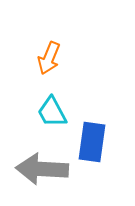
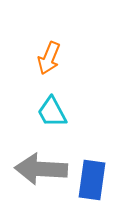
blue rectangle: moved 38 px down
gray arrow: moved 1 px left
